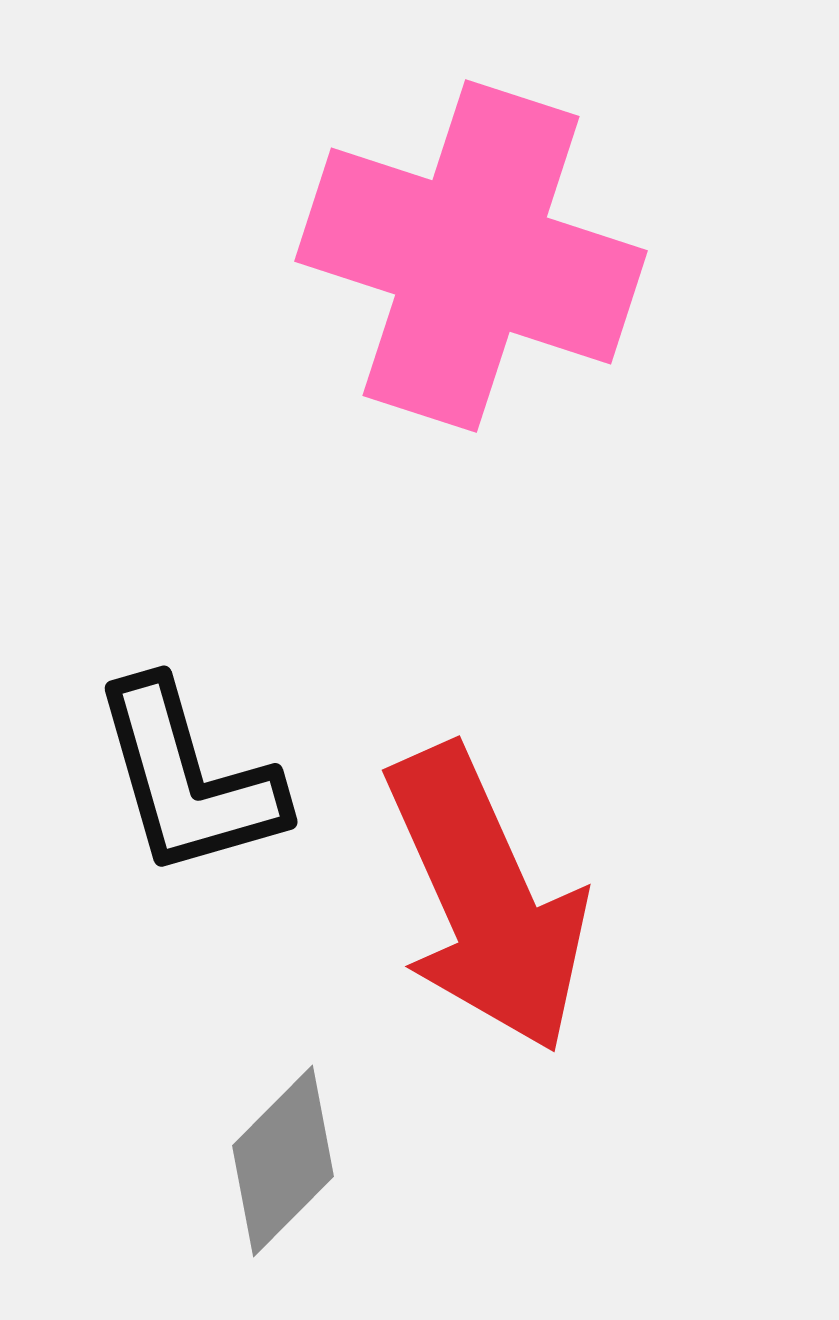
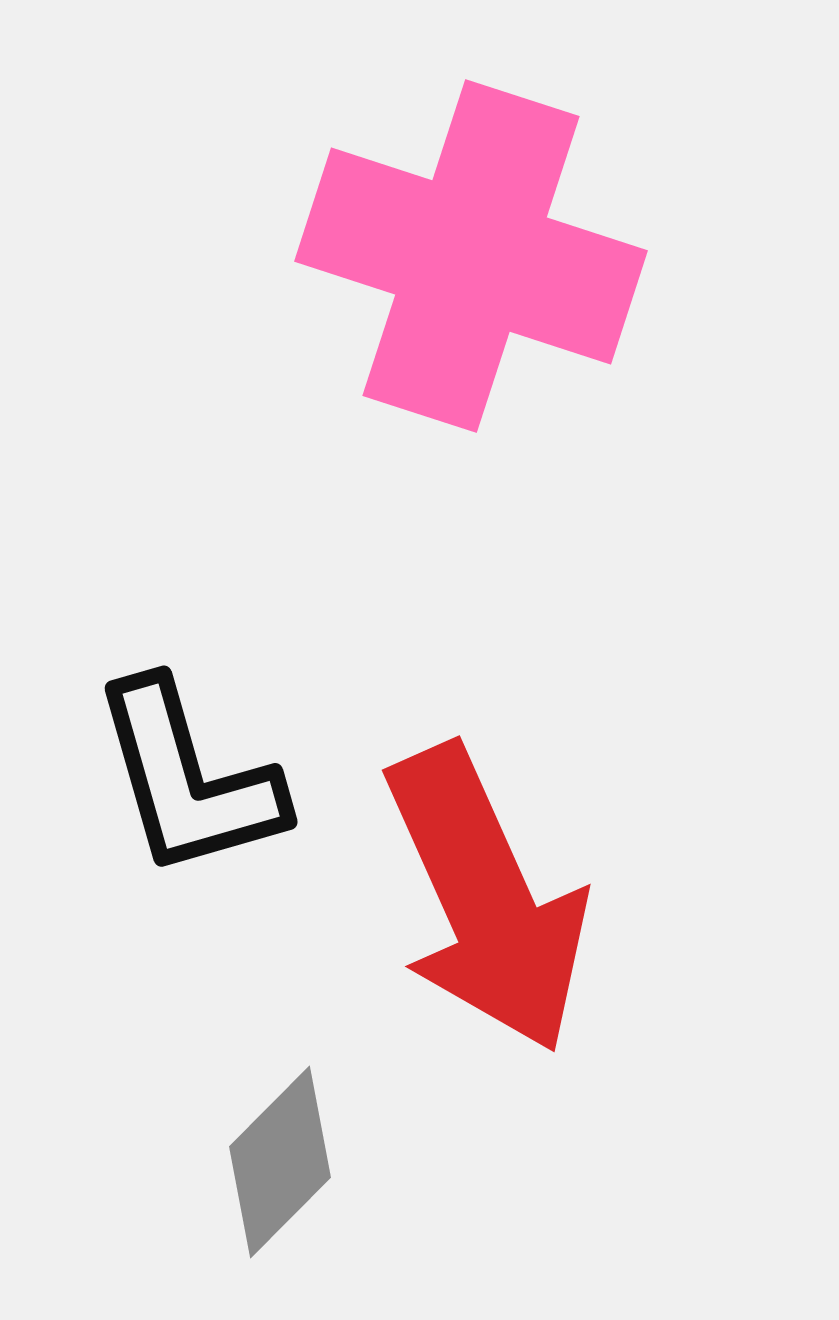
gray diamond: moved 3 px left, 1 px down
